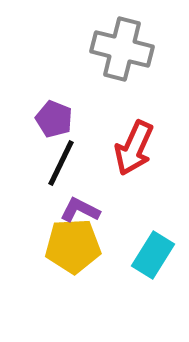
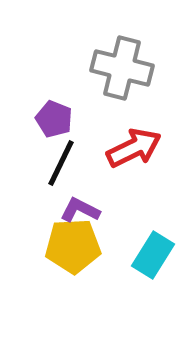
gray cross: moved 19 px down
red arrow: rotated 140 degrees counterclockwise
